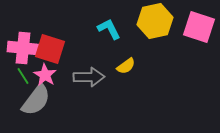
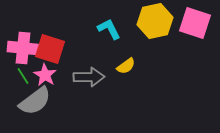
pink square: moved 4 px left, 4 px up
gray semicircle: moved 1 px left, 1 px down; rotated 16 degrees clockwise
